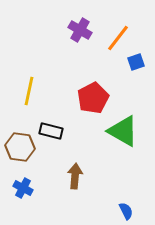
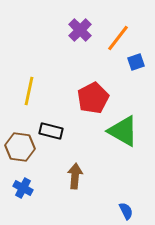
purple cross: rotated 15 degrees clockwise
